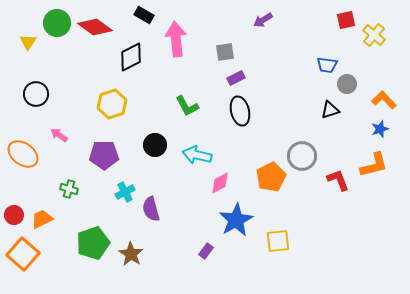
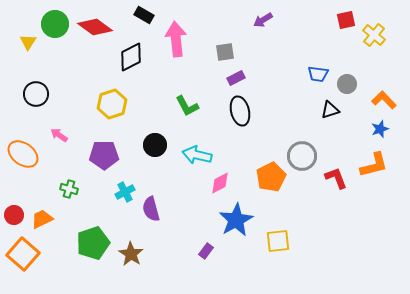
green circle at (57, 23): moved 2 px left, 1 px down
blue trapezoid at (327, 65): moved 9 px left, 9 px down
red L-shape at (338, 180): moved 2 px left, 2 px up
